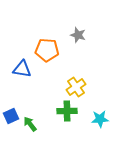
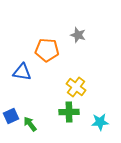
blue triangle: moved 3 px down
yellow cross: rotated 18 degrees counterclockwise
green cross: moved 2 px right, 1 px down
cyan star: moved 3 px down
